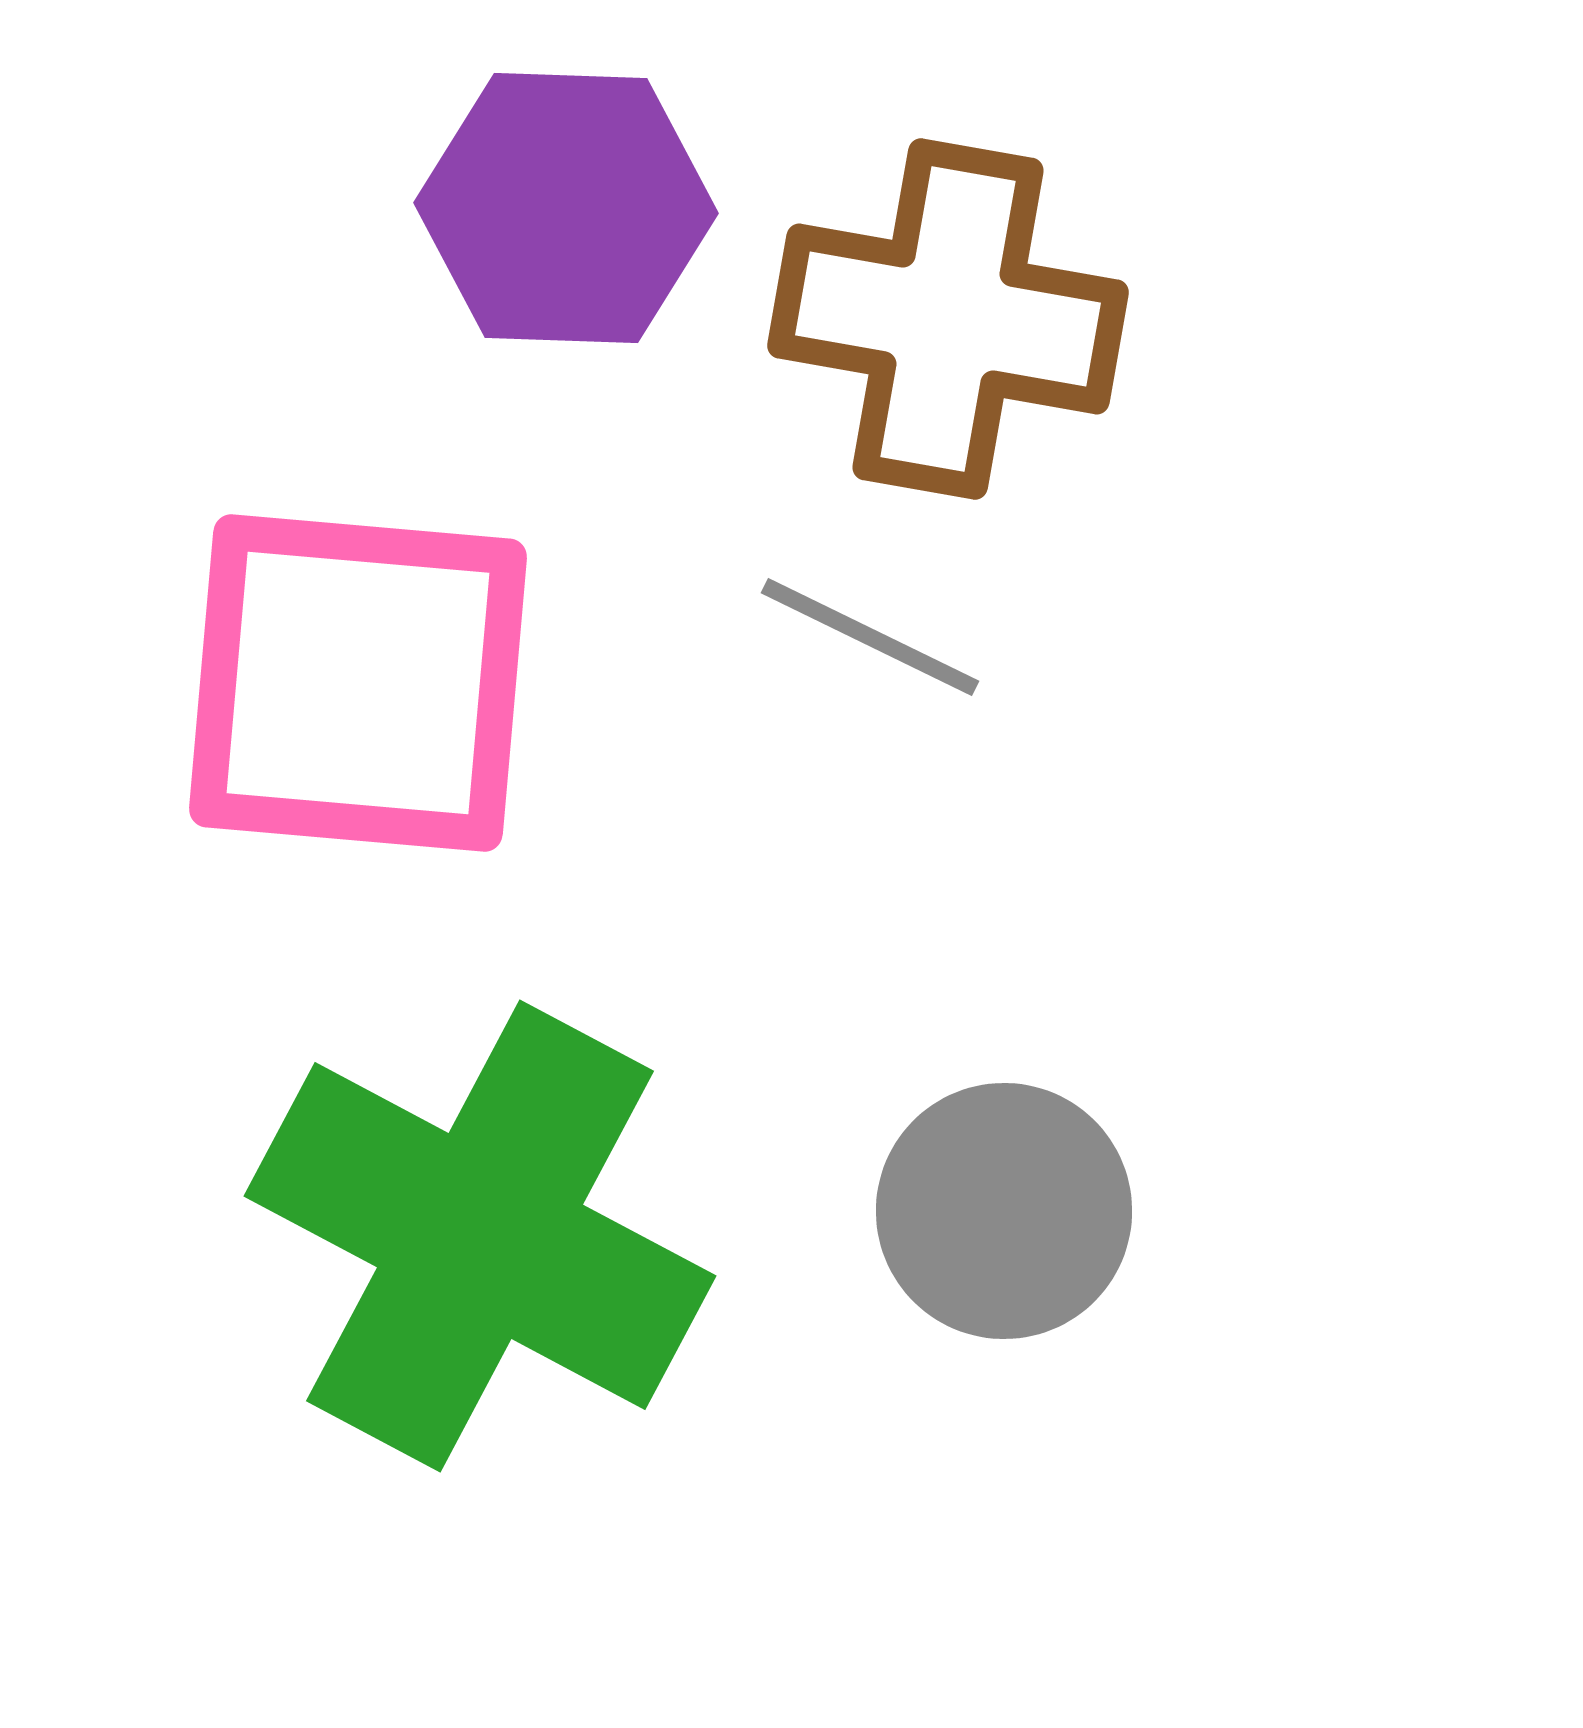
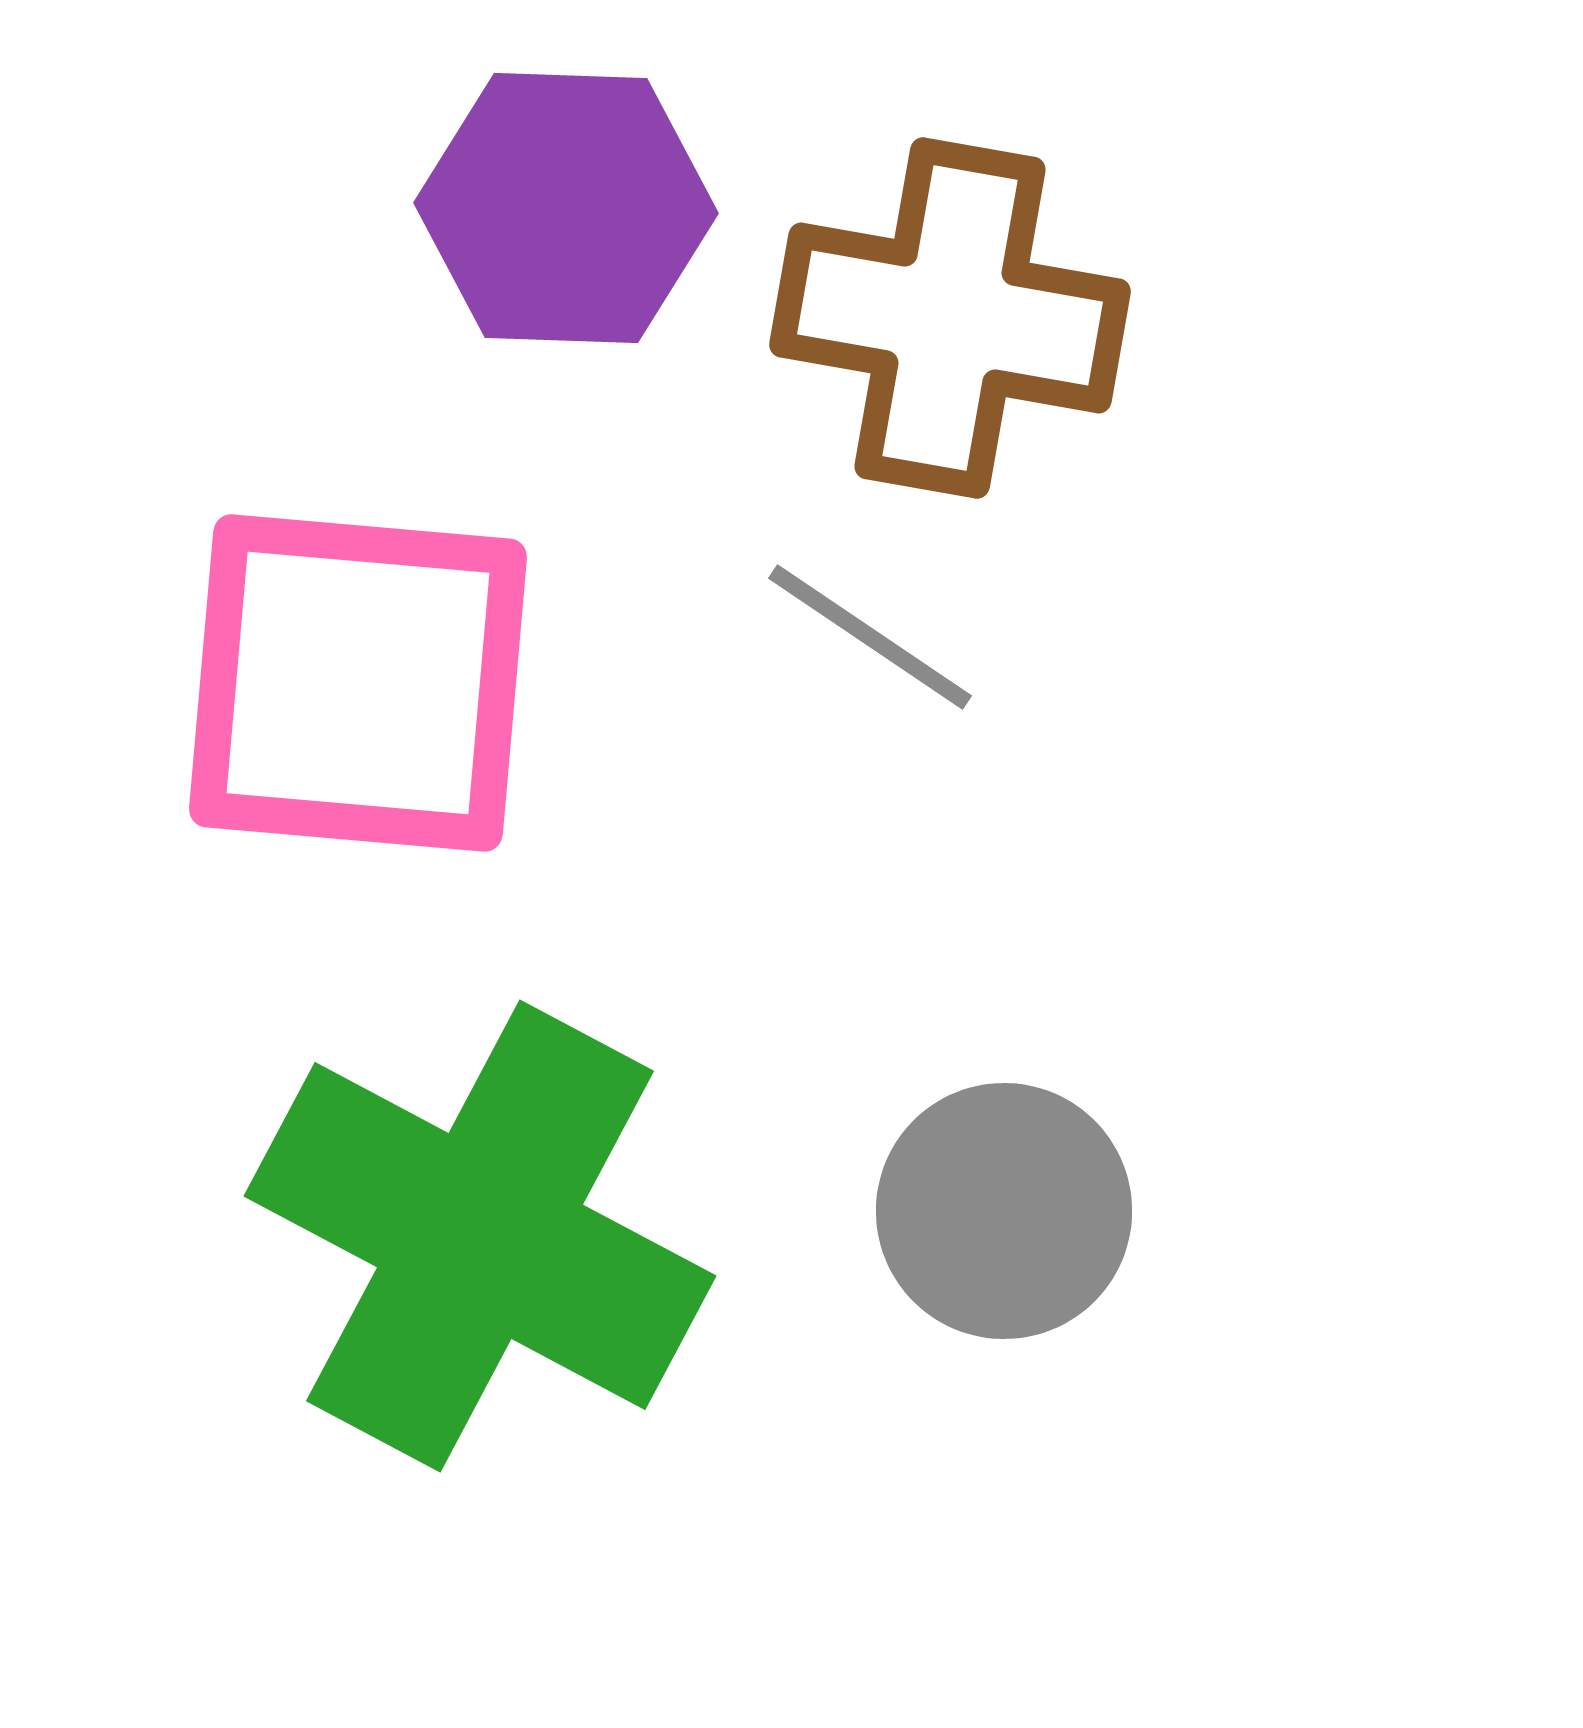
brown cross: moved 2 px right, 1 px up
gray line: rotated 8 degrees clockwise
